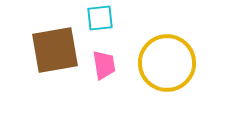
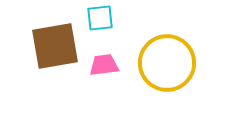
brown square: moved 4 px up
pink trapezoid: rotated 88 degrees counterclockwise
